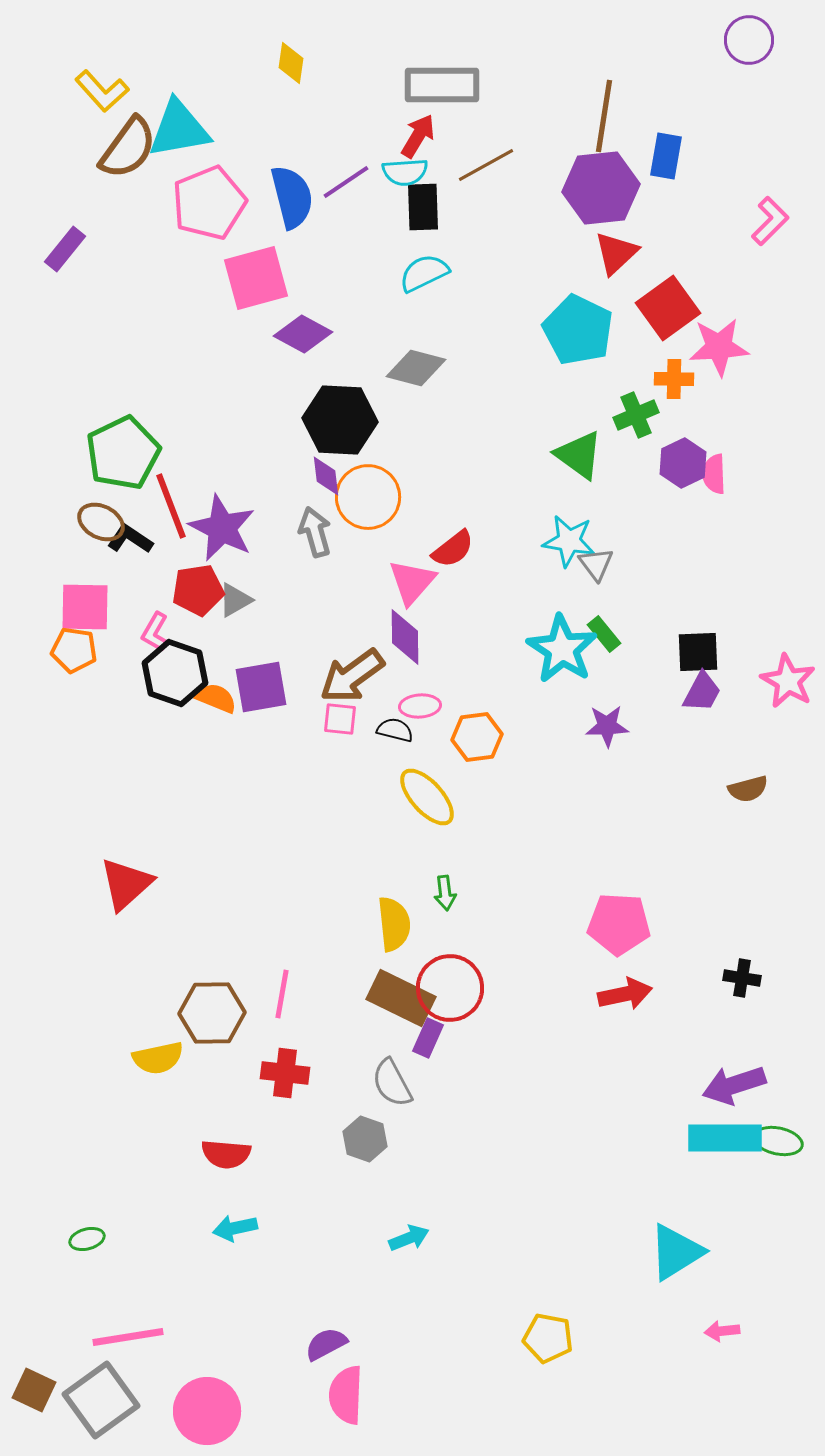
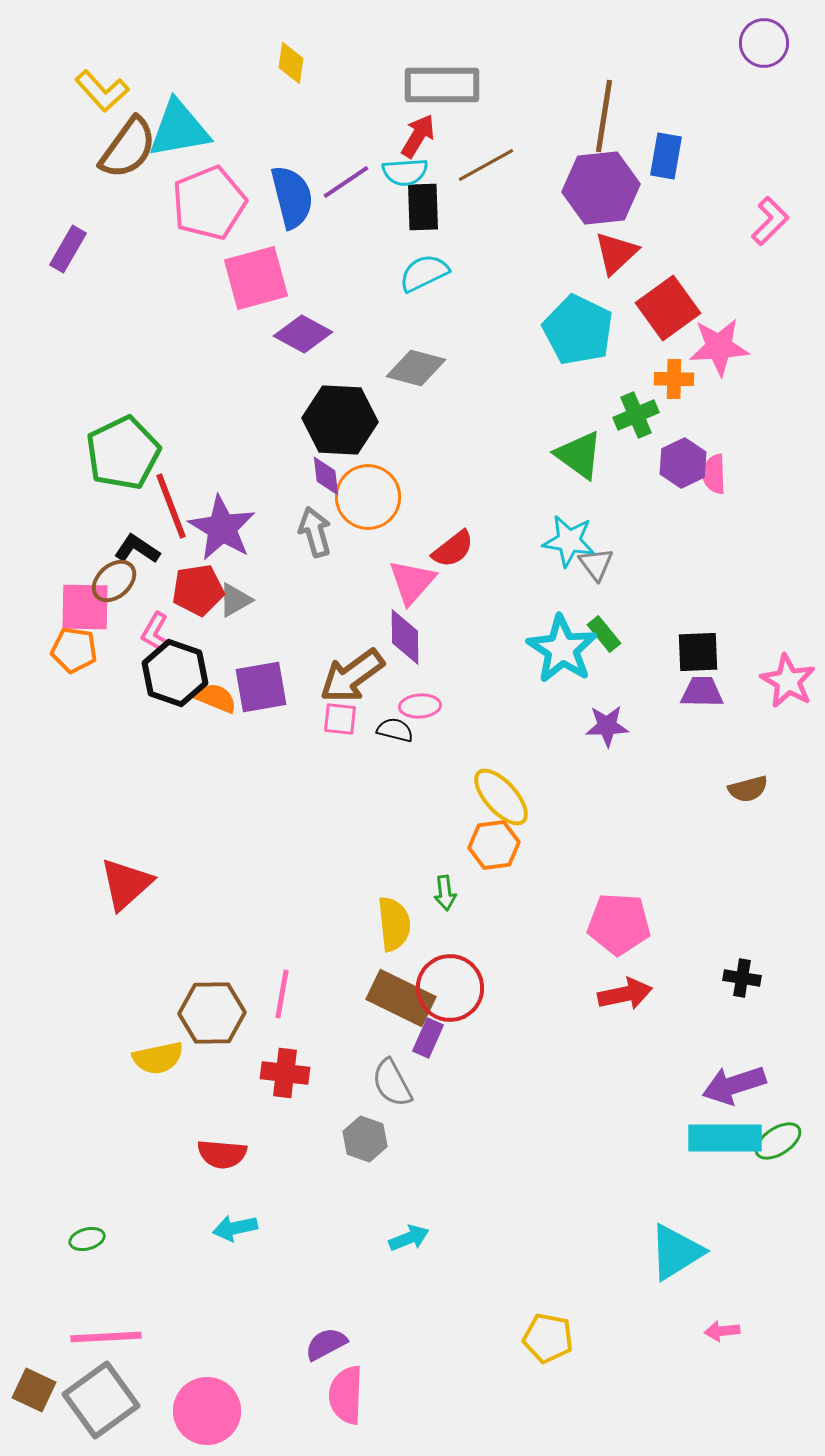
purple circle at (749, 40): moved 15 px right, 3 px down
purple rectangle at (65, 249): moved 3 px right; rotated 9 degrees counterclockwise
brown ellipse at (101, 522): moved 13 px right, 59 px down; rotated 69 degrees counterclockwise
purple star at (222, 528): rotated 4 degrees clockwise
black L-shape at (130, 539): moved 7 px right, 10 px down
purple trapezoid at (702, 692): rotated 117 degrees counterclockwise
orange hexagon at (477, 737): moved 17 px right, 108 px down
yellow ellipse at (427, 797): moved 74 px right
green ellipse at (778, 1141): rotated 45 degrees counterclockwise
red semicircle at (226, 1154): moved 4 px left
pink line at (128, 1337): moved 22 px left; rotated 6 degrees clockwise
